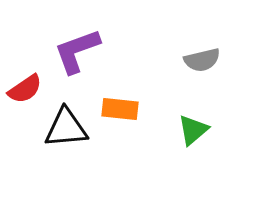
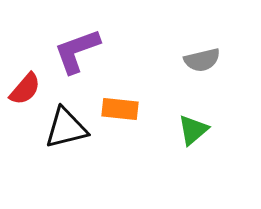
red semicircle: rotated 15 degrees counterclockwise
black triangle: rotated 9 degrees counterclockwise
